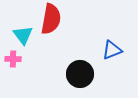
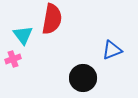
red semicircle: moved 1 px right
pink cross: rotated 21 degrees counterclockwise
black circle: moved 3 px right, 4 px down
